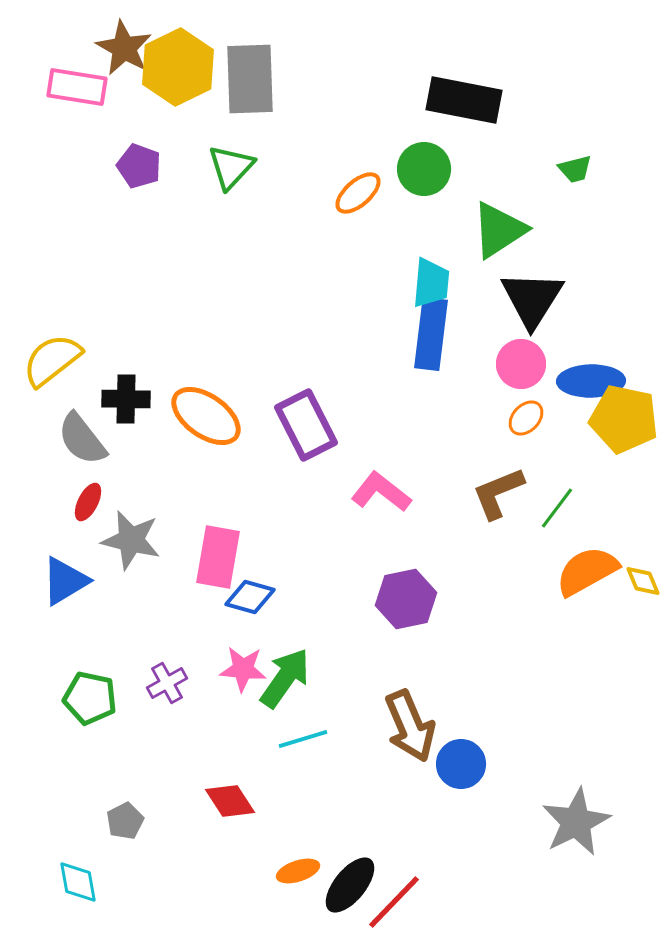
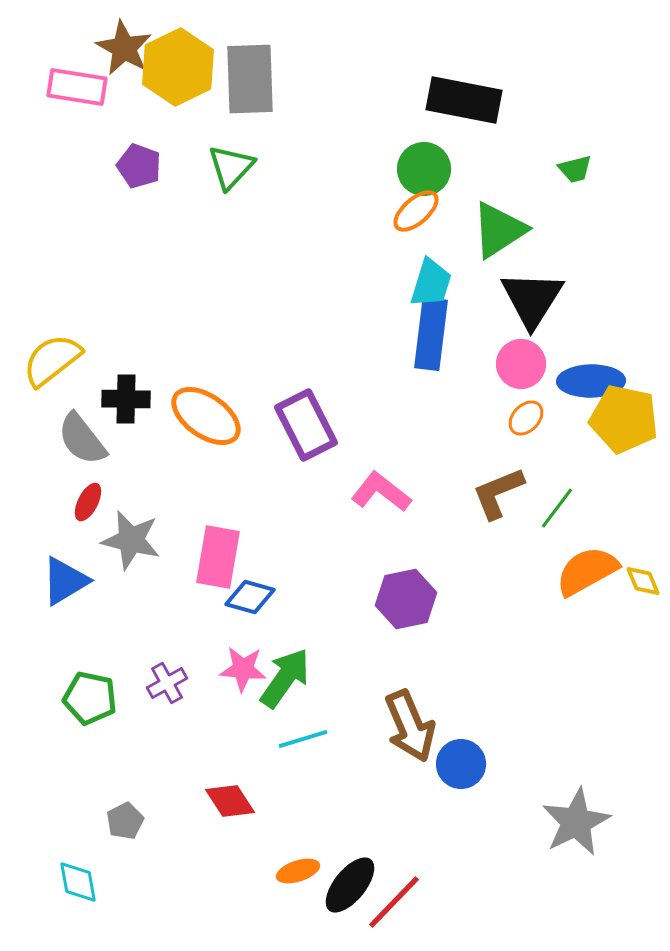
orange ellipse at (358, 193): moved 58 px right, 18 px down
cyan trapezoid at (431, 283): rotated 12 degrees clockwise
